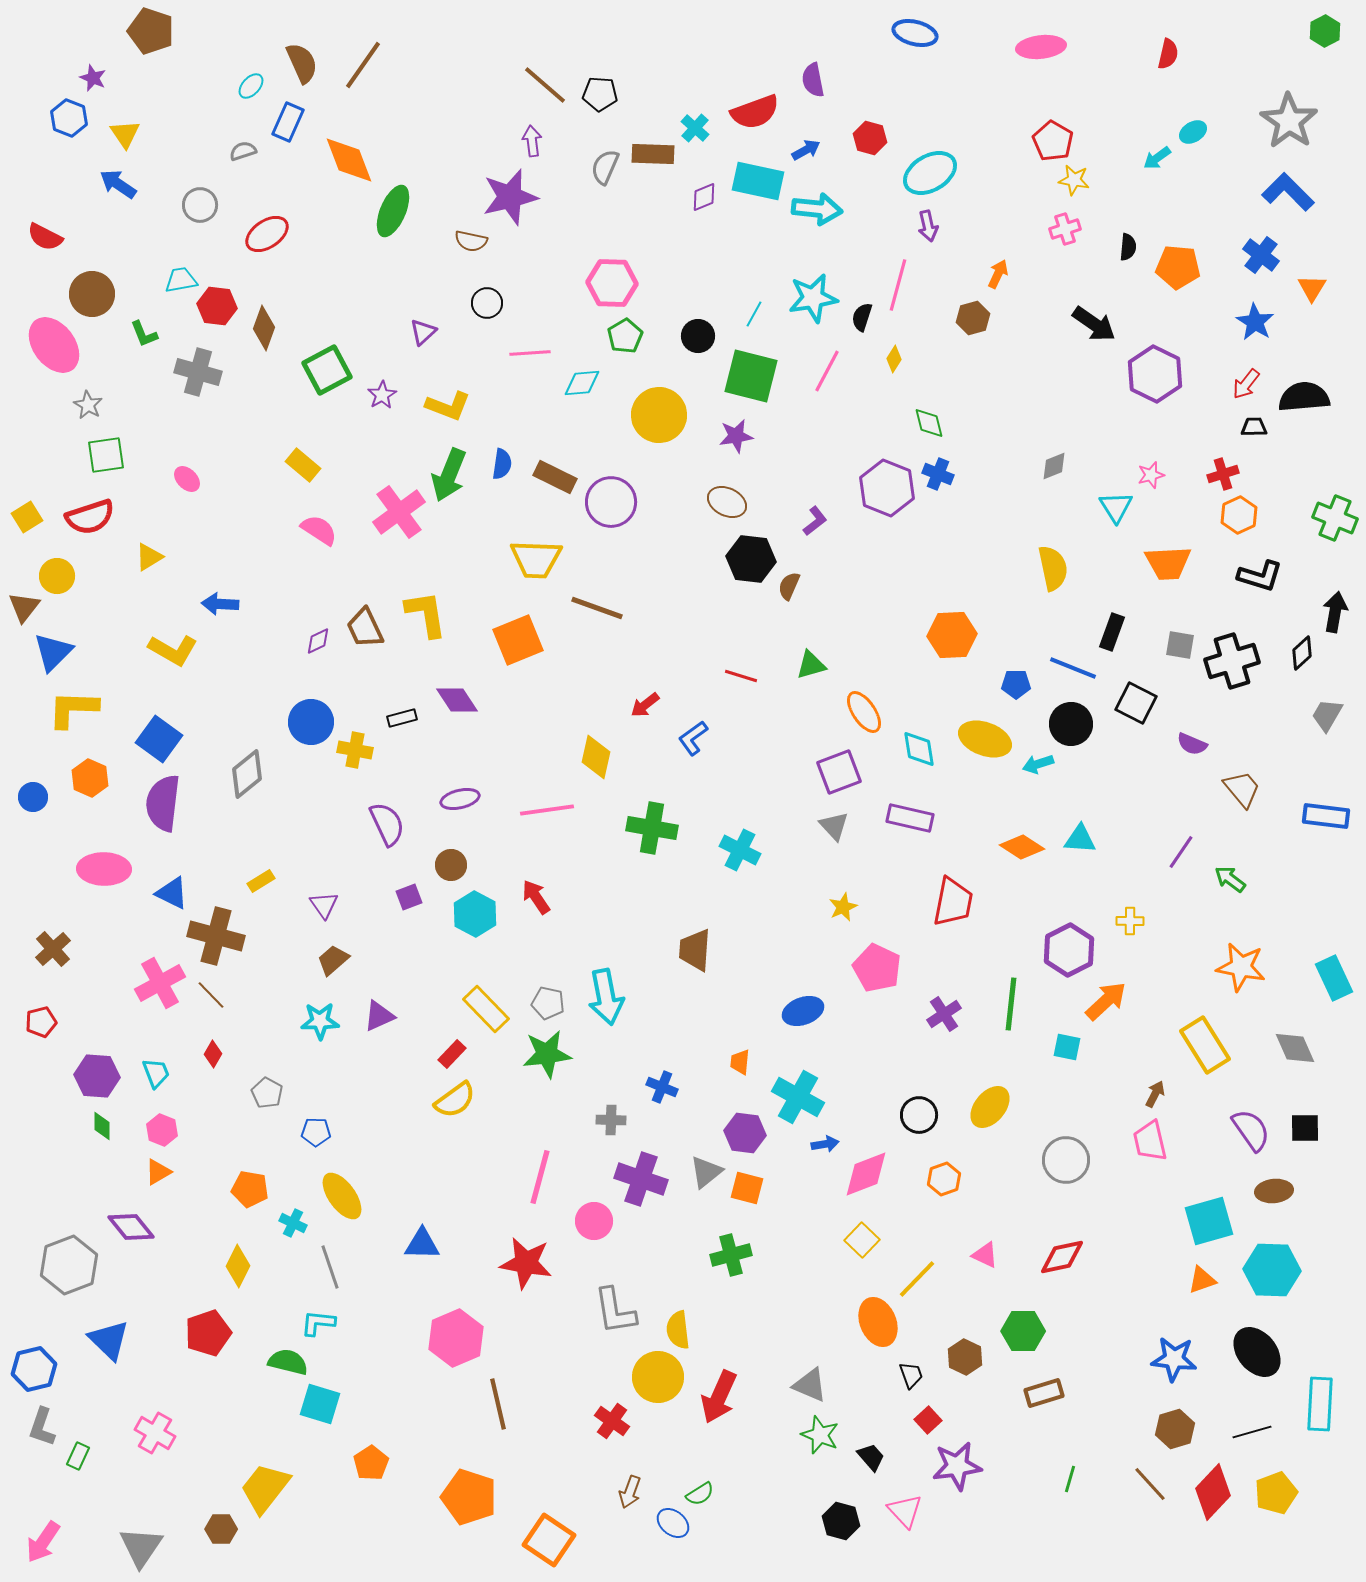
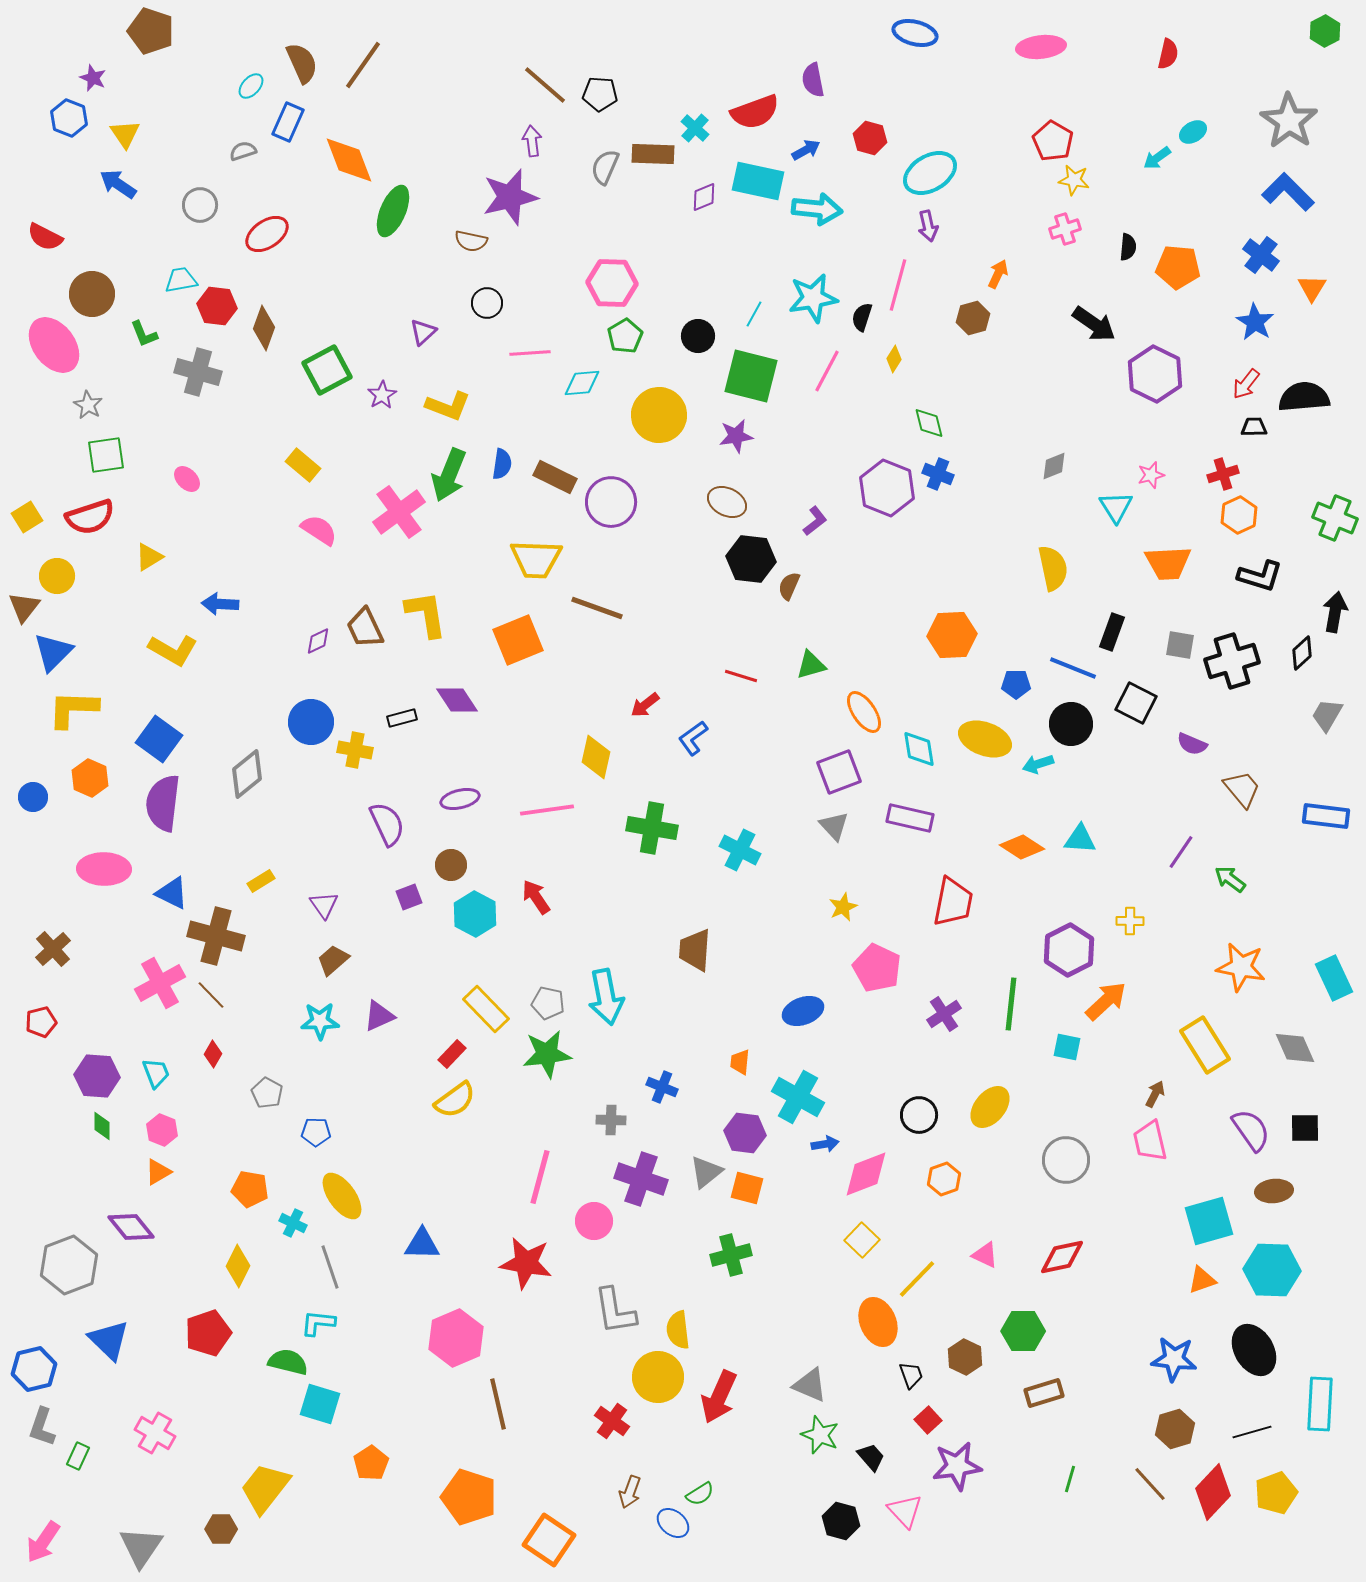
black ellipse at (1257, 1352): moved 3 px left, 2 px up; rotated 9 degrees clockwise
